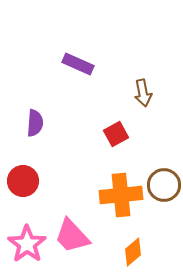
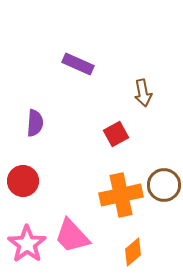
orange cross: rotated 6 degrees counterclockwise
